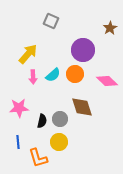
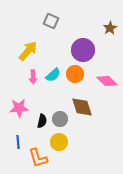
yellow arrow: moved 3 px up
